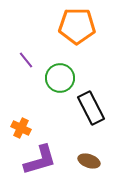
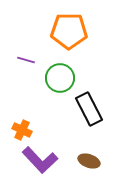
orange pentagon: moved 8 px left, 5 px down
purple line: rotated 36 degrees counterclockwise
black rectangle: moved 2 px left, 1 px down
orange cross: moved 1 px right, 2 px down
purple L-shape: rotated 63 degrees clockwise
